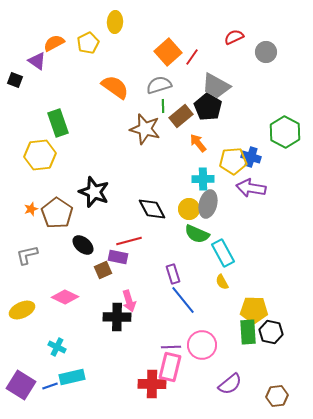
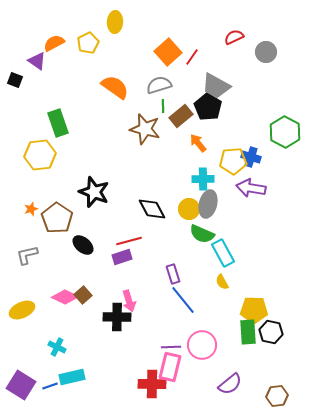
brown pentagon at (57, 213): moved 5 px down
green semicircle at (197, 234): moved 5 px right
purple rectangle at (118, 257): moved 4 px right; rotated 30 degrees counterclockwise
brown square at (103, 270): moved 20 px left, 25 px down; rotated 18 degrees counterclockwise
